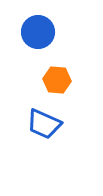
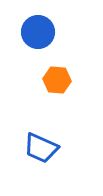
blue trapezoid: moved 3 px left, 24 px down
